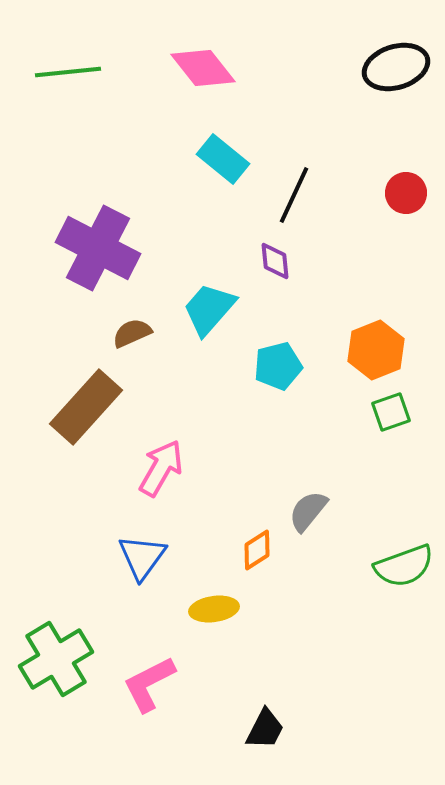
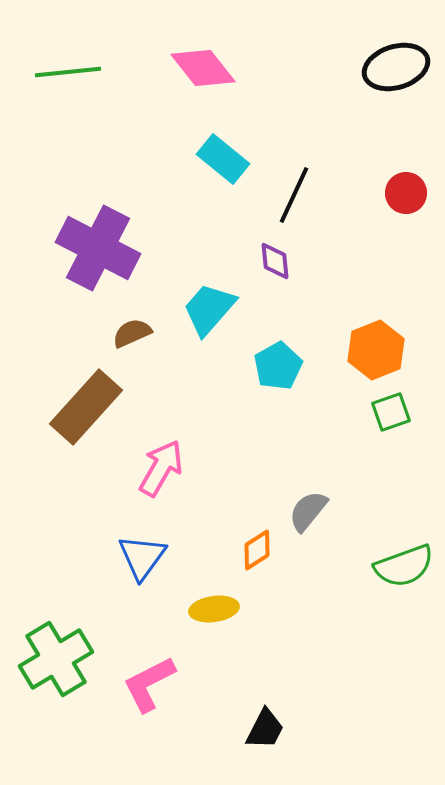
cyan pentagon: rotated 15 degrees counterclockwise
